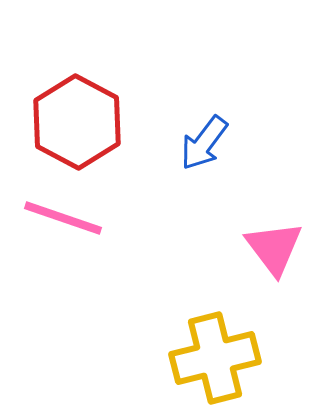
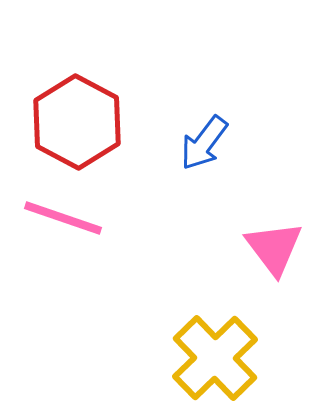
yellow cross: rotated 30 degrees counterclockwise
